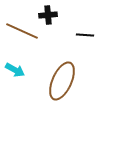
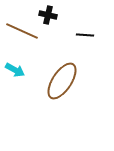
black cross: rotated 18 degrees clockwise
brown ellipse: rotated 9 degrees clockwise
